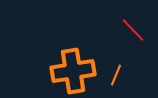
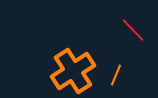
orange cross: rotated 24 degrees counterclockwise
